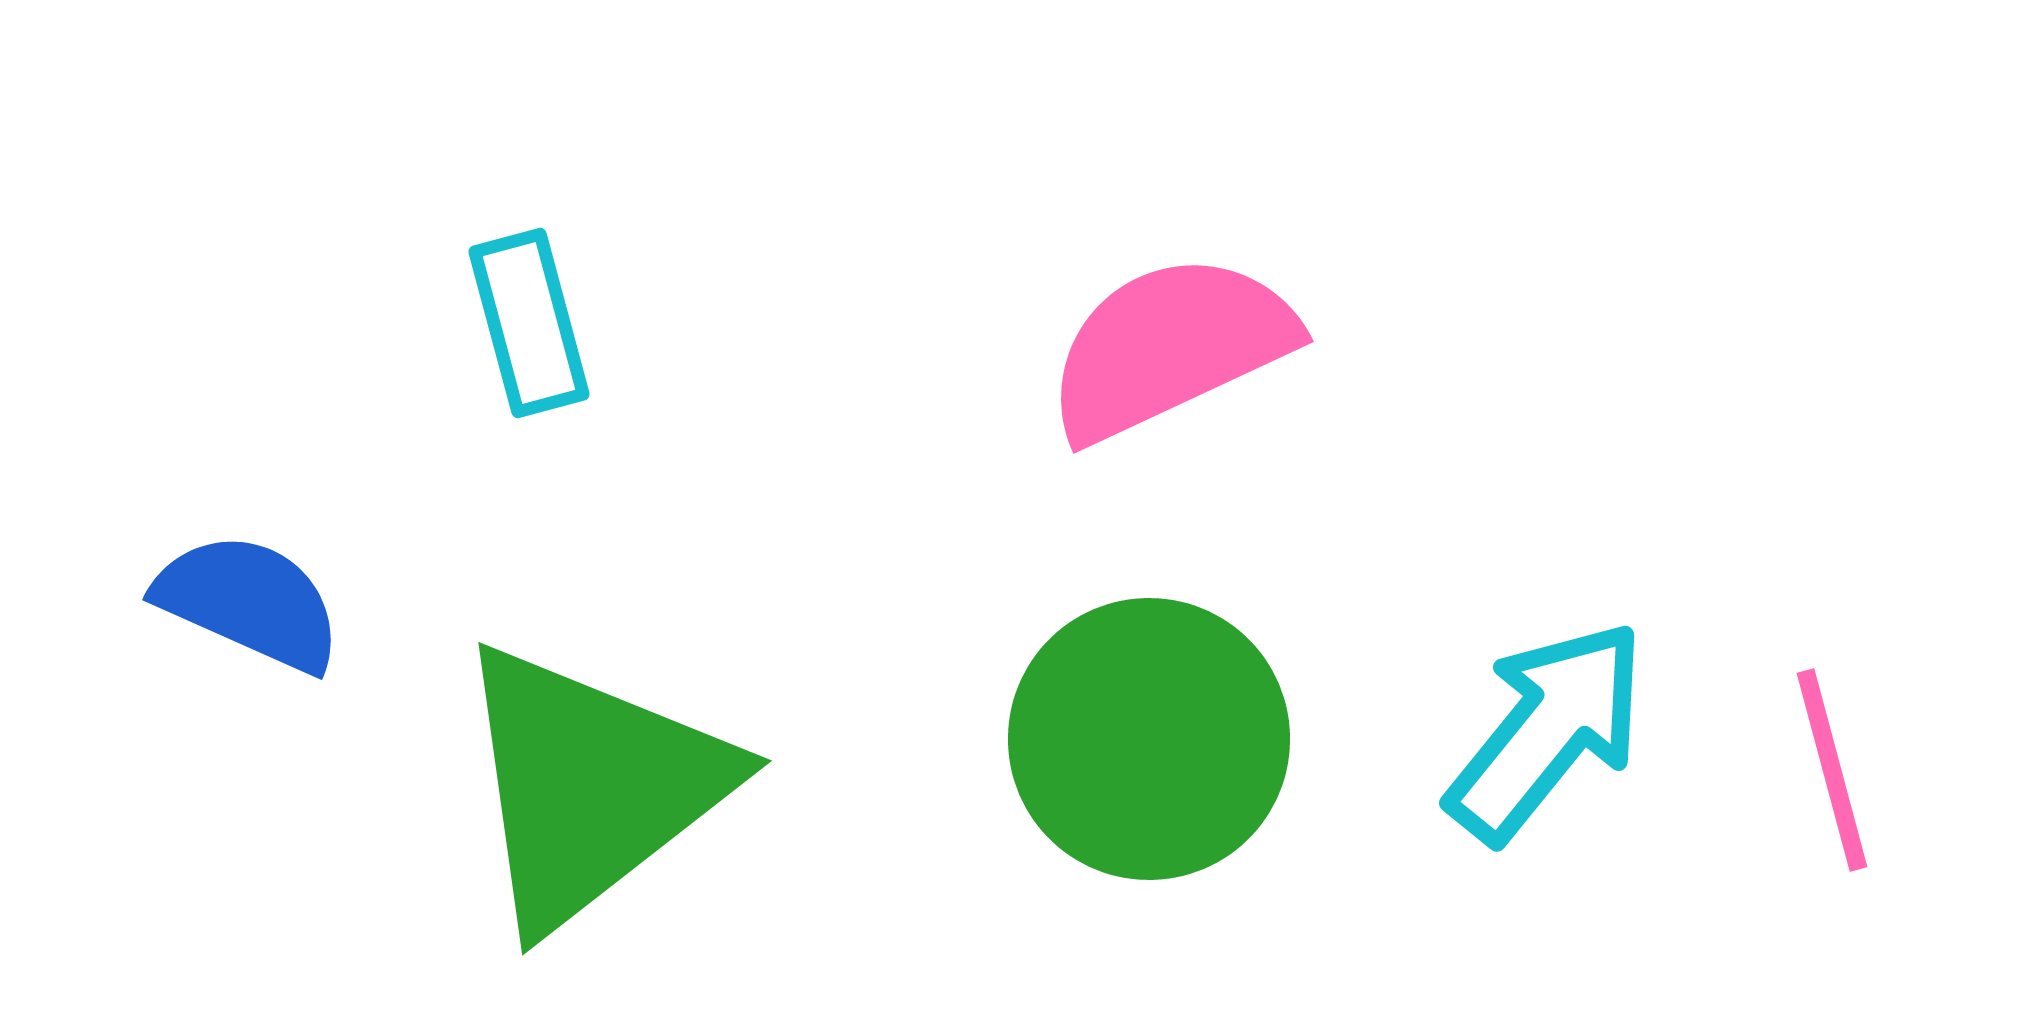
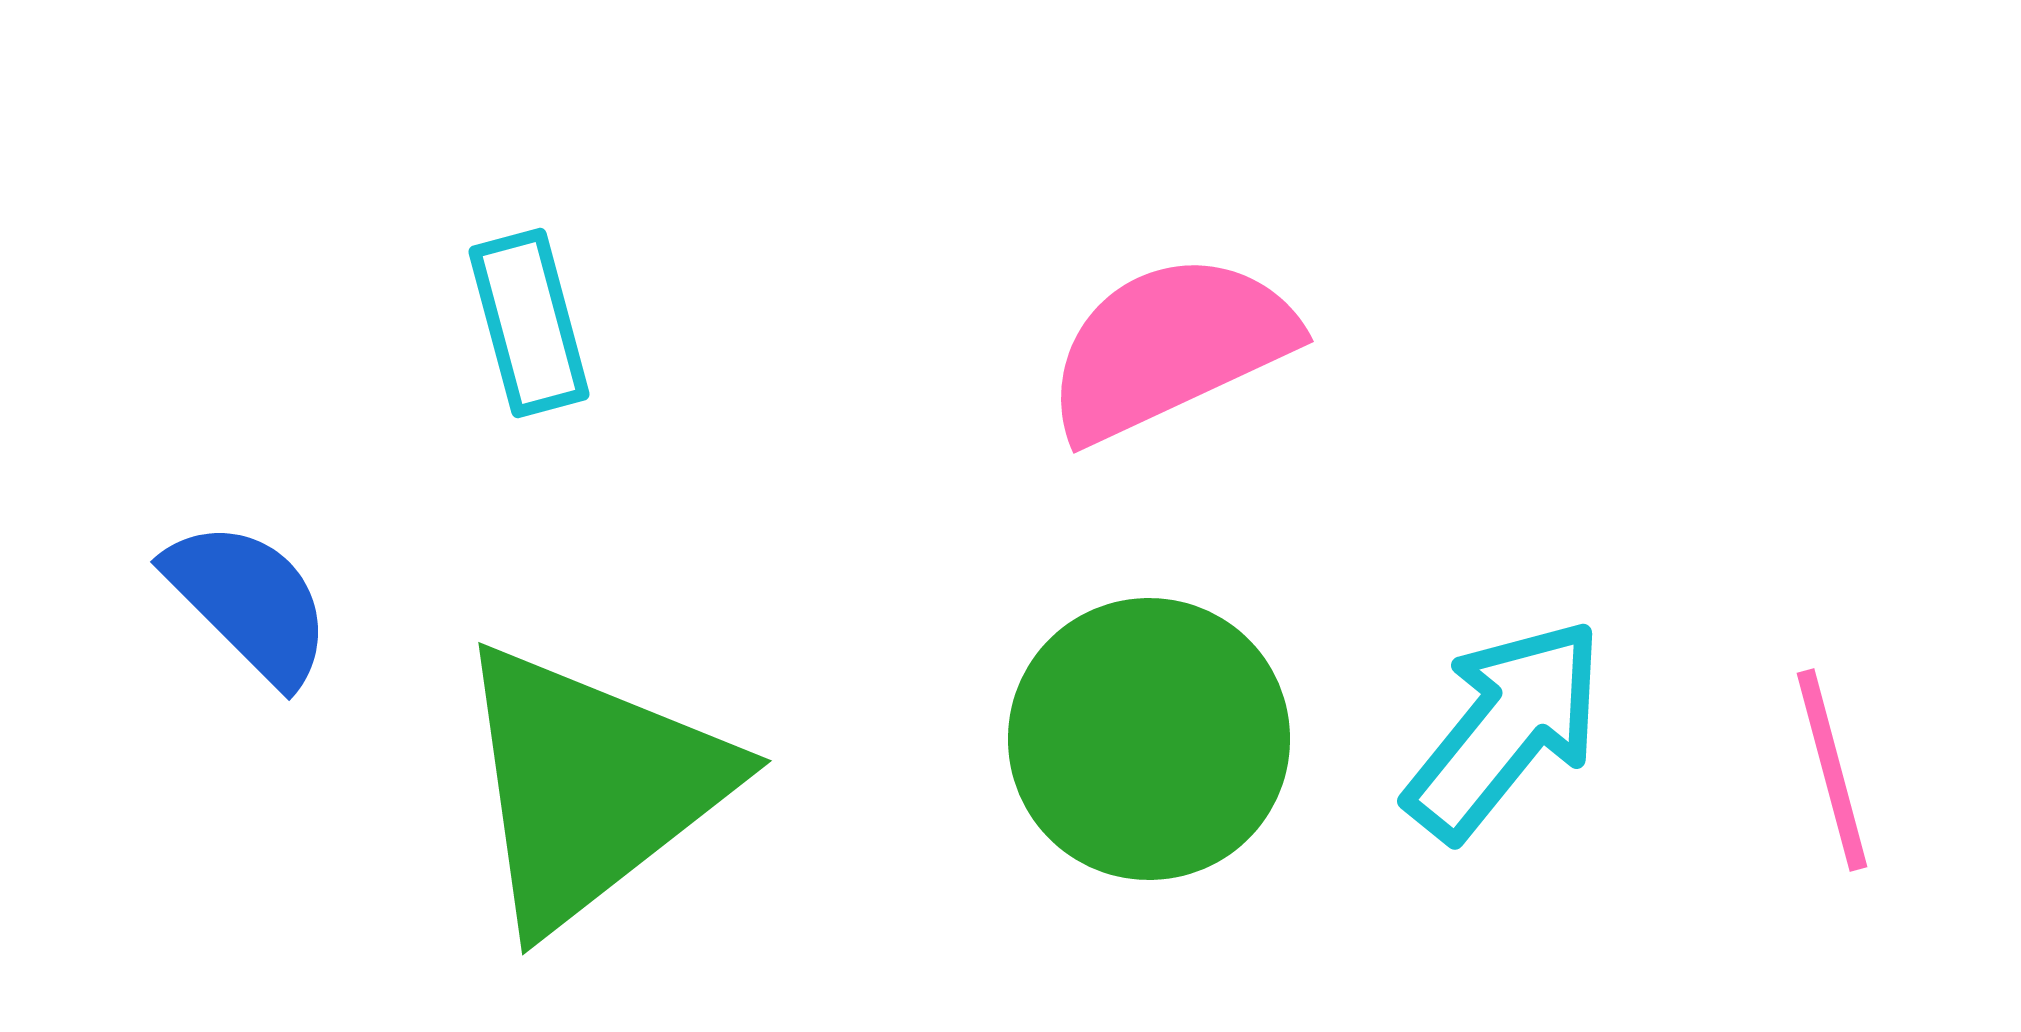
blue semicircle: rotated 21 degrees clockwise
cyan arrow: moved 42 px left, 2 px up
